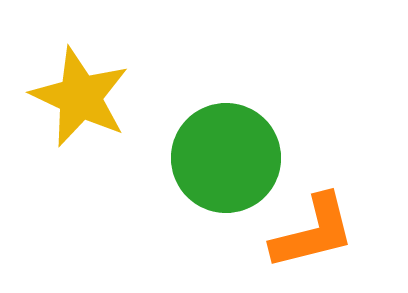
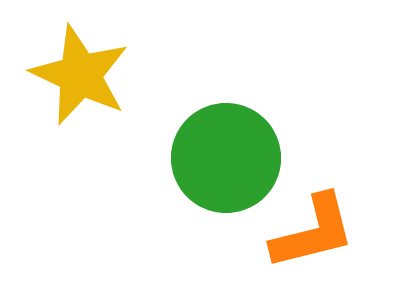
yellow star: moved 22 px up
